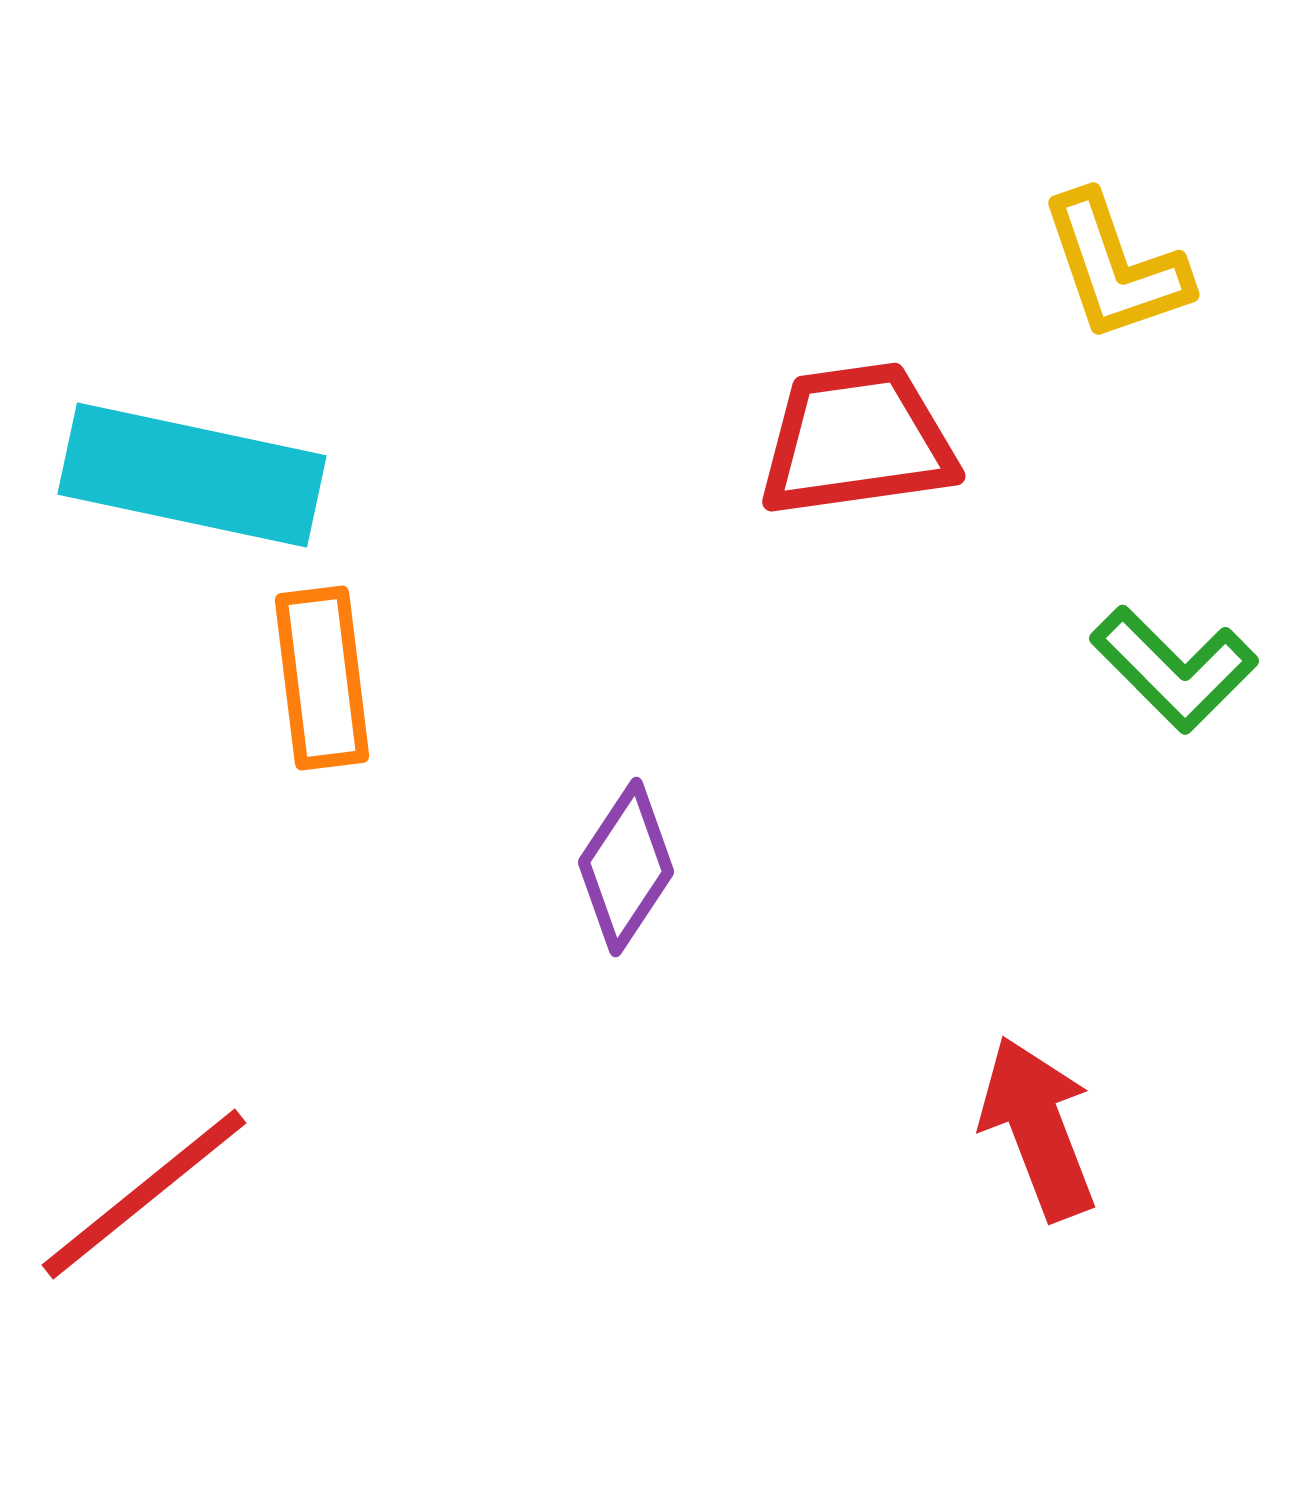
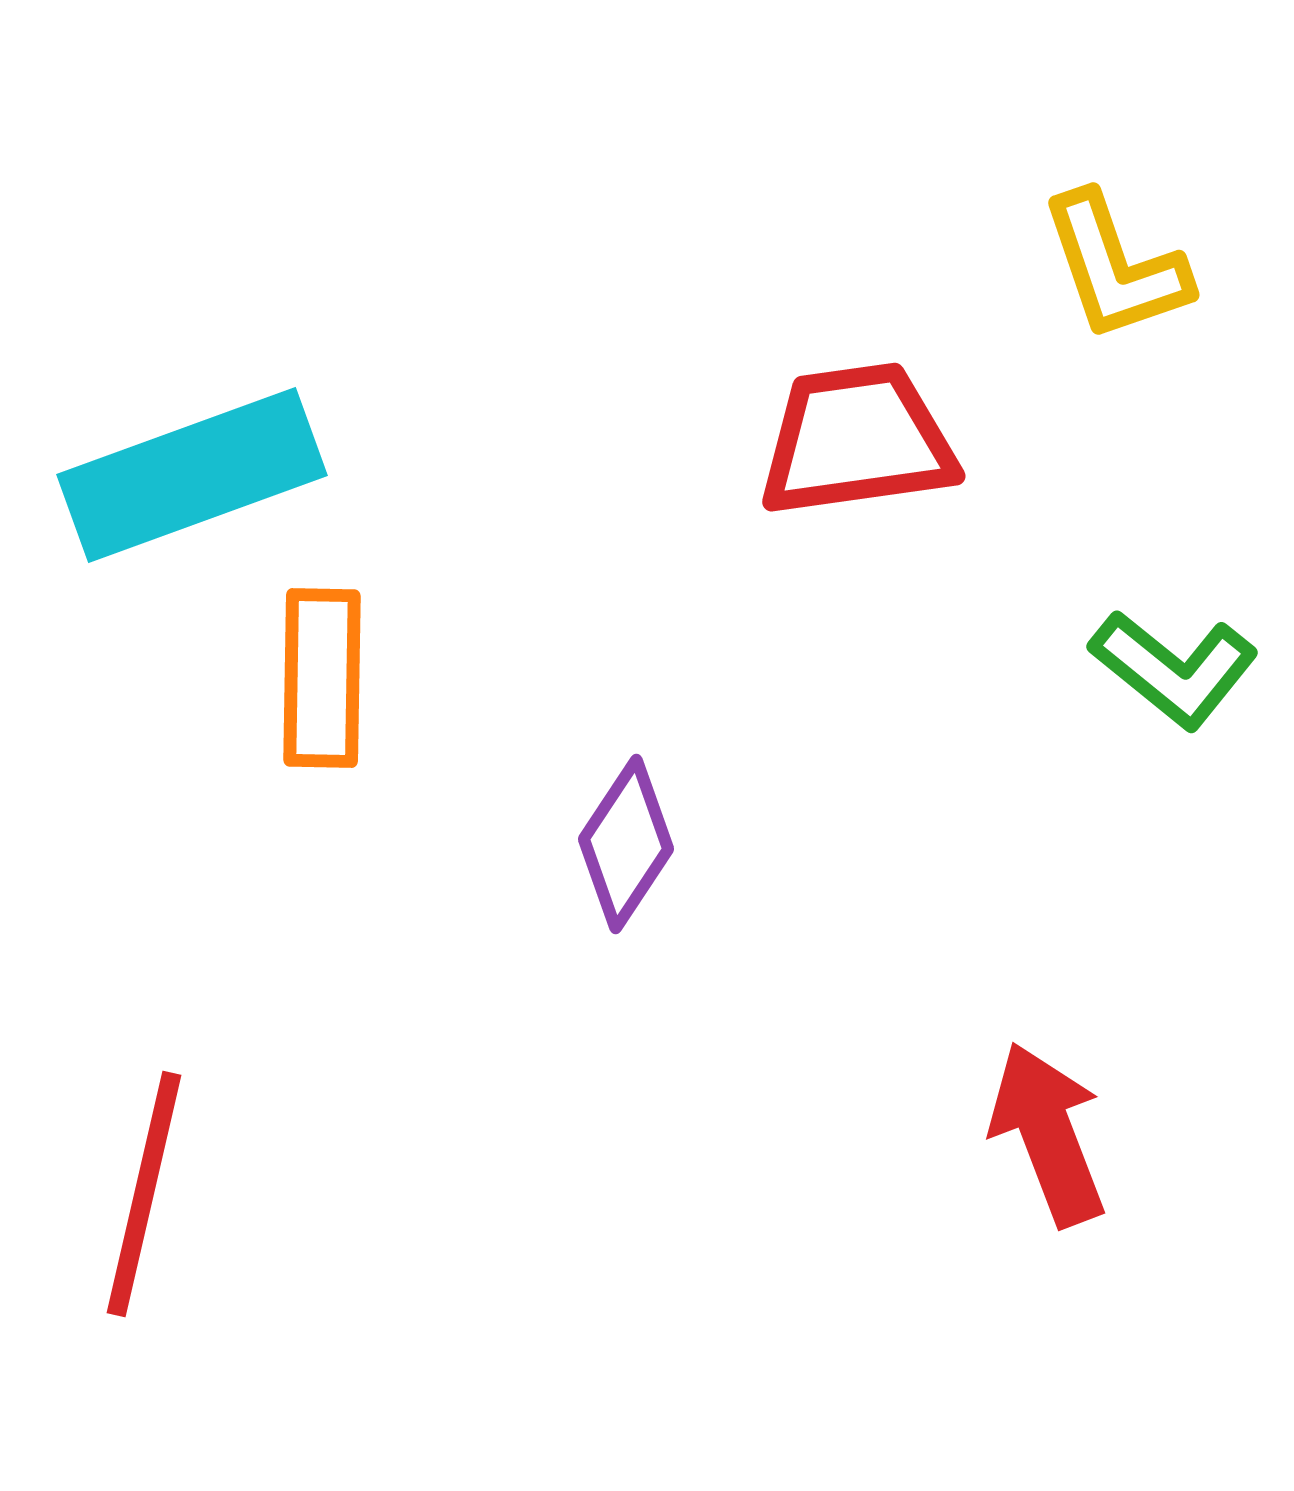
cyan rectangle: rotated 32 degrees counterclockwise
green L-shape: rotated 6 degrees counterclockwise
orange rectangle: rotated 8 degrees clockwise
purple diamond: moved 23 px up
red arrow: moved 10 px right, 6 px down
red line: rotated 38 degrees counterclockwise
